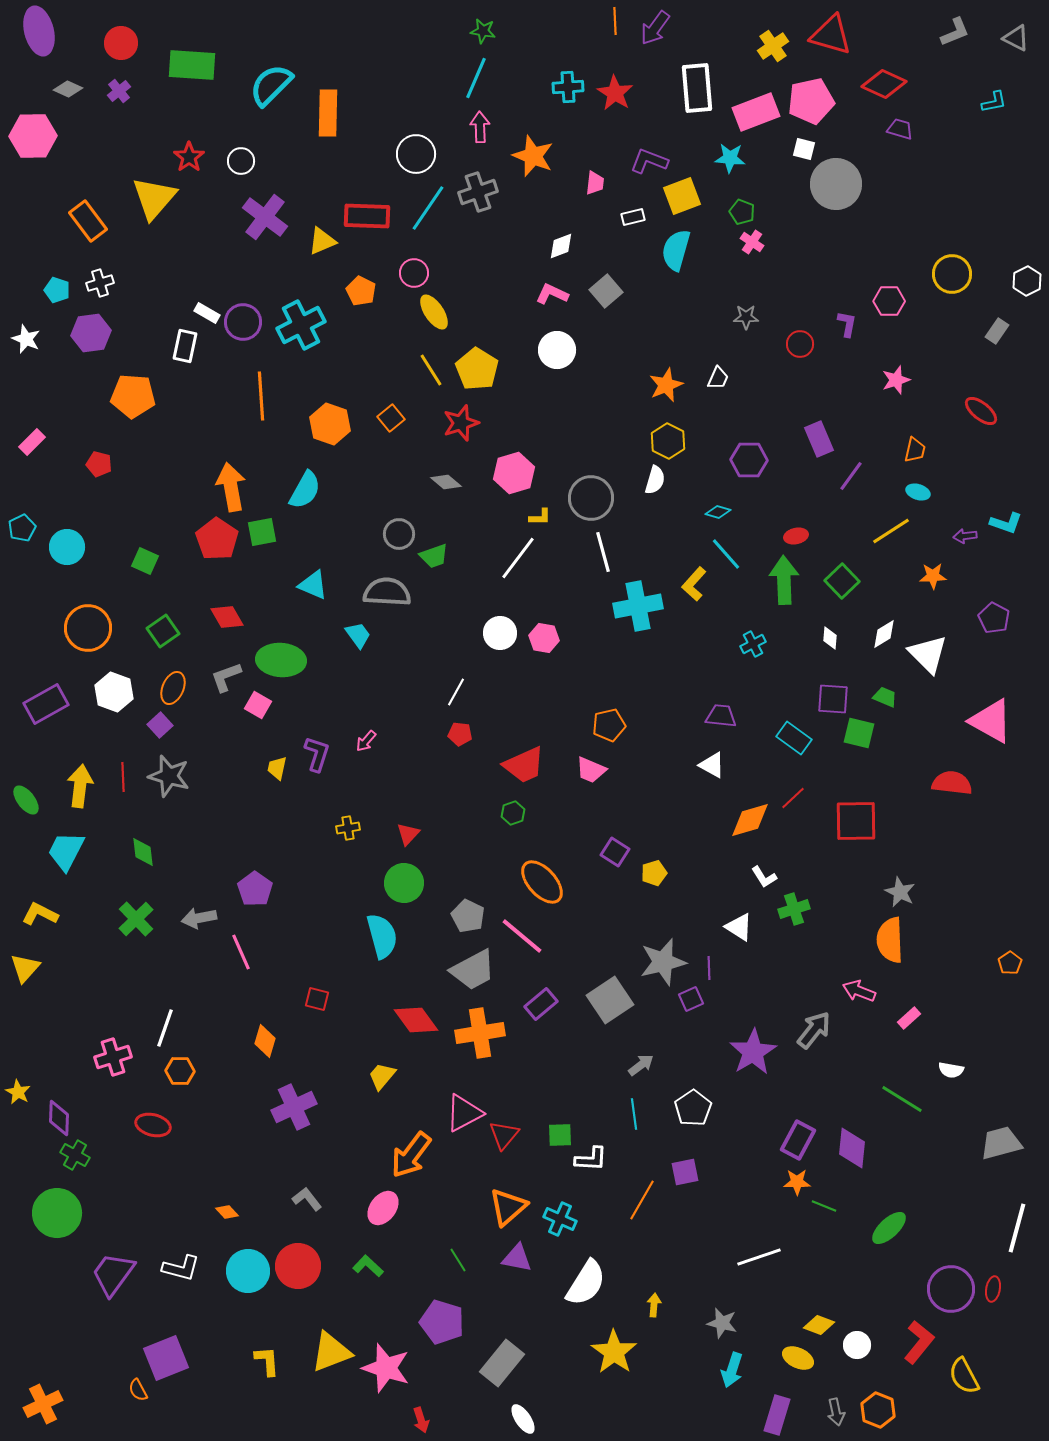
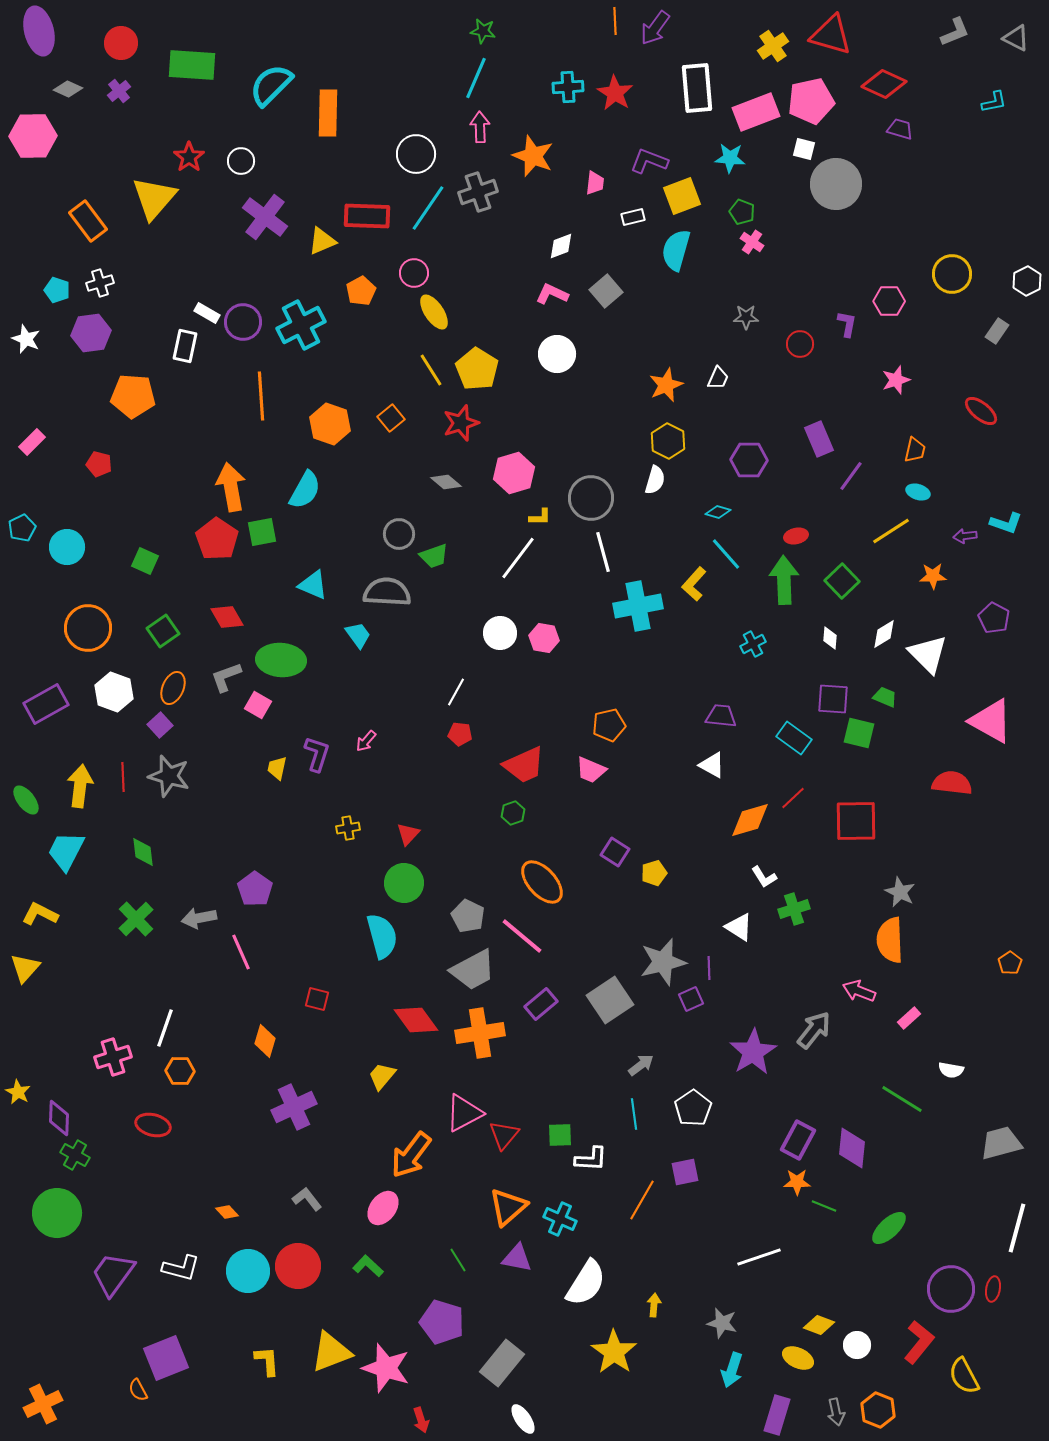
orange pentagon at (361, 291): rotated 16 degrees clockwise
white circle at (557, 350): moved 4 px down
